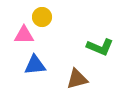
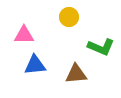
yellow circle: moved 27 px right
green L-shape: moved 1 px right
brown triangle: moved 1 px left, 5 px up; rotated 10 degrees clockwise
